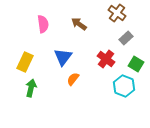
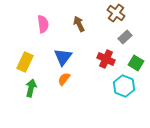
brown cross: moved 1 px left
brown arrow: rotated 28 degrees clockwise
gray rectangle: moved 1 px left, 1 px up
red cross: rotated 12 degrees counterclockwise
green square: moved 1 px up
orange semicircle: moved 9 px left
